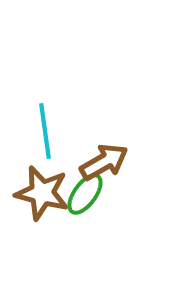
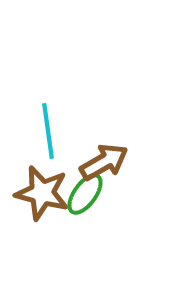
cyan line: moved 3 px right
